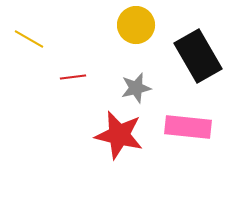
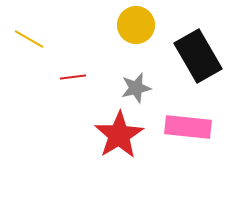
red star: rotated 27 degrees clockwise
